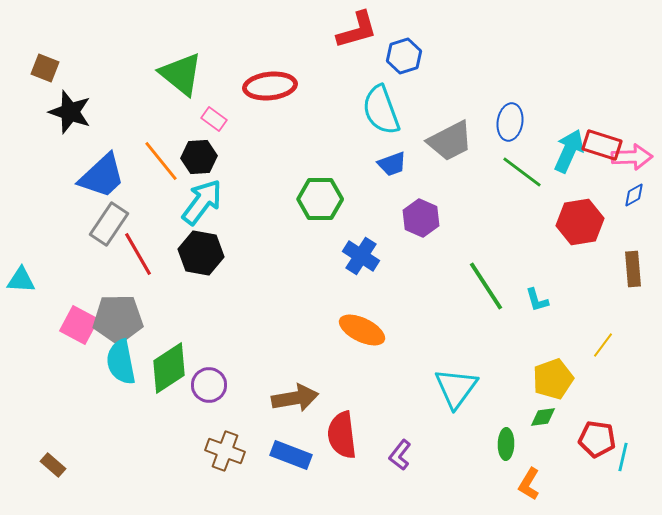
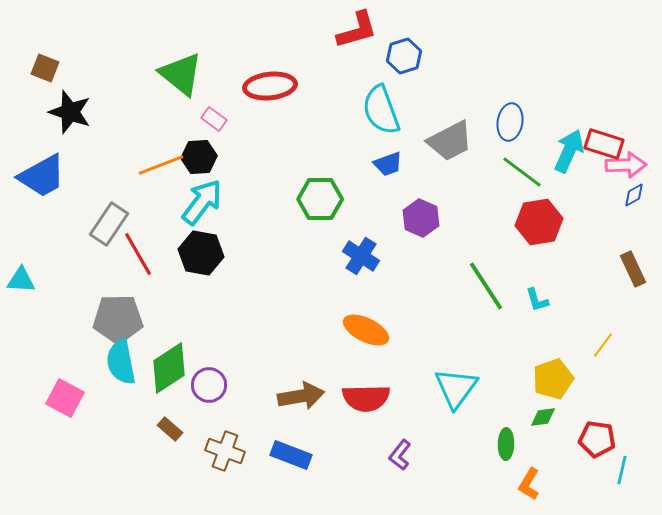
red rectangle at (602, 145): moved 2 px right, 1 px up
pink arrow at (632, 157): moved 6 px left, 8 px down
orange line at (161, 161): moved 4 px down; rotated 72 degrees counterclockwise
blue trapezoid at (392, 164): moved 4 px left
blue trapezoid at (102, 176): moved 60 px left; rotated 14 degrees clockwise
red hexagon at (580, 222): moved 41 px left
brown rectangle at (633, 269): rotated 20 degrees counterclockwise
pink square at (79, 325): moved 14 px left, 73 px down
orange ellipse at (362, 330): moved 4 px right
brown arrow at (295, 398): moved 6 px right, 2 px up
red semicircle at (342, 435): moved 24 px right, 37 px up; rotated 84 degrees counterclockwise
cyan line at (623, 457): moved 1 px left, 13 px down
brown rectangle at (53, 465): moved 117 px right, 36 px up
